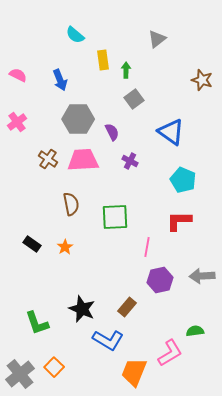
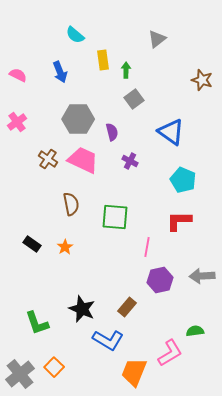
blue arrow: moved 8 px up
purple semicircle: rotated 12 degrees clockwise
pink trapezoid: rotated 28 degrees clockwise
green square: rotated 8 degrees clockwise
